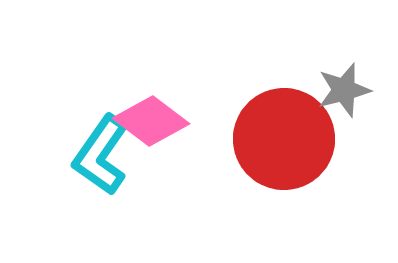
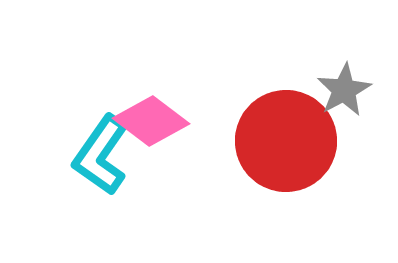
gray star: rotated 14 degrees counterclockwise
red circle: moved 2 px right, 2 px down
